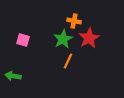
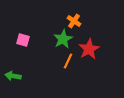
orange cross: rotated 24 degrees clockwise
red star: moved 11 px down
